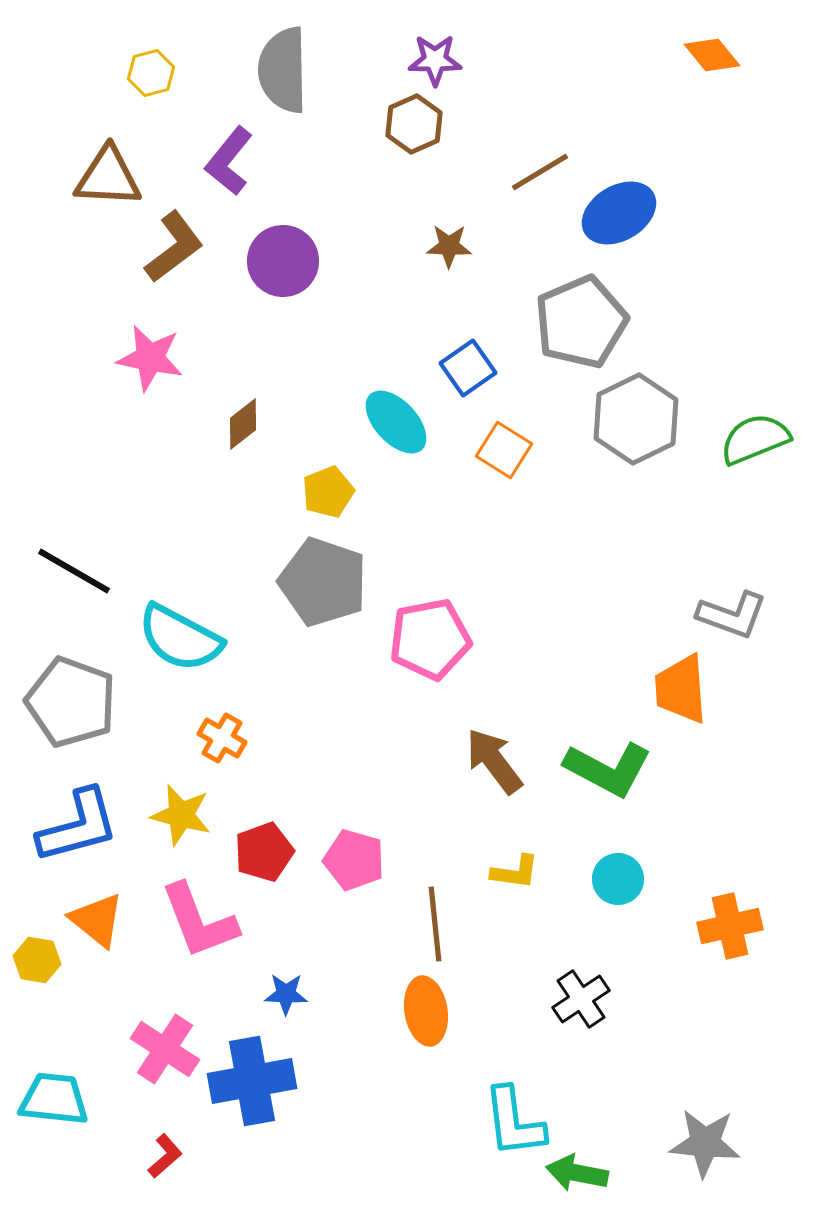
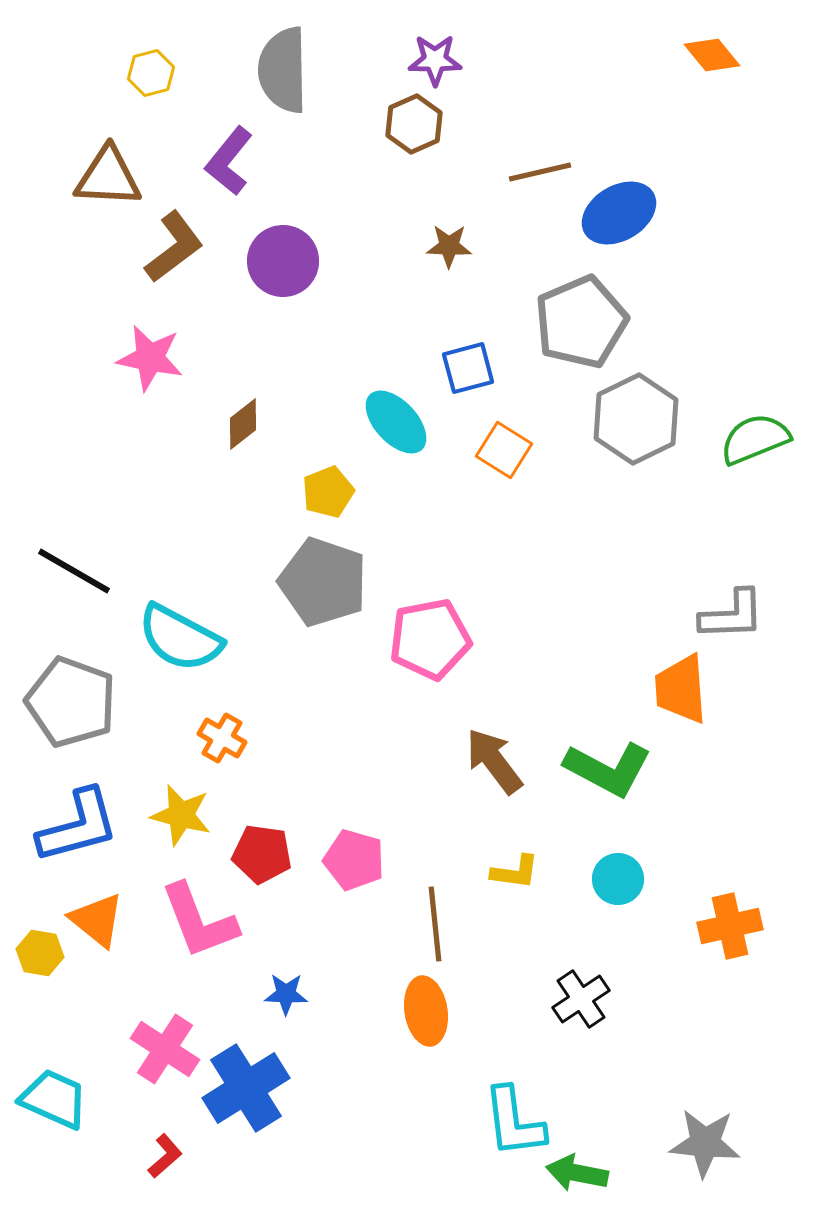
brown line at (540, 172): rotated 18 degrees clockwise
blue square at (468, 368): rotated 20 degrees clockwise
gray L-shape at (732, 615): rotated 22 degrees counterclockwise
red pentagon at (264, 852): moved 2 px left, 2 px down; rotated 28 degrees clockwise
yellow hexagon at (37, 960): moved 3 px right, 7 px up
blue cross at (252, 1081): moved 6 px left, 7 px down; rotated 22 degrees counterclockwise
cyan trapezoid at (54, 1099): rotated 18 degrees clockwise
